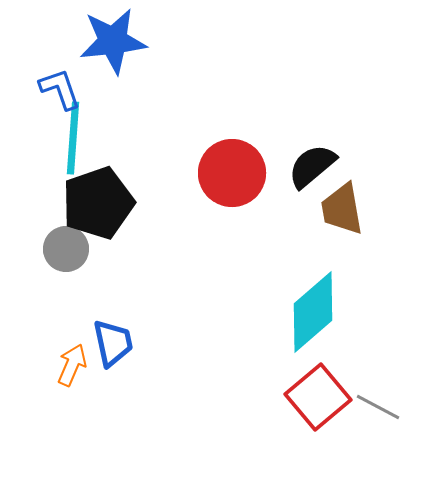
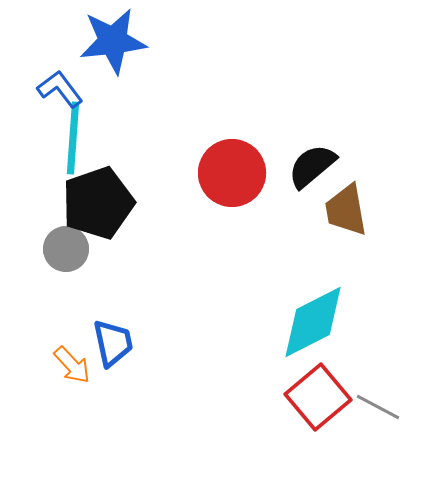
blue L-shape: rotated 18 degrees counterclockwise
brown trapezoid: moved 4 px right, 1 px down
cyan diamond: moved 10 px down; rotated 14 degrees clockwise
orange arrow: rotated 114 degrees clockwise
